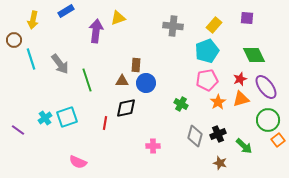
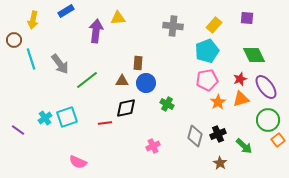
yellow triangle: rotated 14 degrees clockwise
brown rectangle: moved 2 px right, 2 px up
green line: rotated 70 degrees clockwise
green cross: moved 14 px left
red line: rotated 72 degrees clockwise
pink cross: rotated 24 degrees counterclockwise
brown star: rotated 16 degrees clockwise
